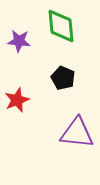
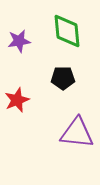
green diamond: moved 6 px right, 5 px down
purple star: rotated 15 degrees counterclockwise
black pentagon: rotated 25 degrees counterclockwise
